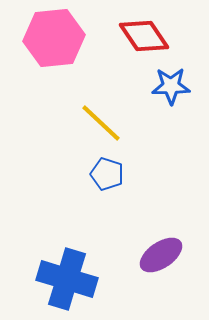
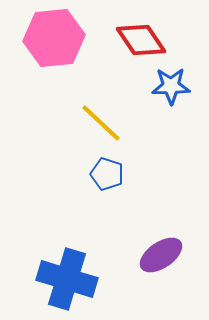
red diamond: moved 3 px left, 4 px down
